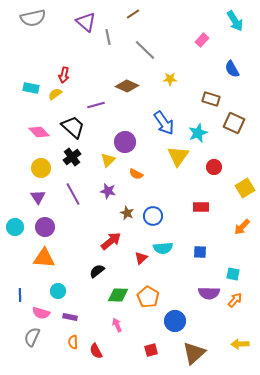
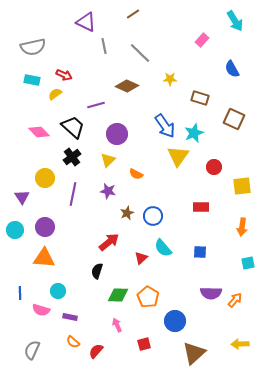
gray semicircle at (33, 18): moved 29 px down
purple triangle at (86, 22): rotated 15 degrees counterclockwise
gray line at (108, 37): moved 4 px left, 9 px down
gray line at (145, 50): moved 5 px left, 3 px down
red arrow at (64, 75): rotated 77 degrees counterclockwise
cyan rectangle at (31, 88): moved 1 px right, 8 px up
brown rectangle at (211, 99): moved 11 px left, 1 px up
blue arrow at (164, 123): moved 1 px right, 3 px down
brown square at (234, 123): moved 4 px up
cyan star at (198, 133): moved 4 px left
purple circle at (125, 142): moved 8 px left, 8 px up
yellow circle at (41, 168): moved 4 px right, 10 px down
yellow square at (245, 188): moved 3 px left, 2 px up; rotated 24 degrees clockwise
purple line at (73, 194): rotated 40 degrees clockwise
purple triangle at (38, 197): moved 16 px left
brown star at (127, 213): rotated 24 degrees clockwise
cyan circle at (15, 227): moved 3 px down
orange arrow at (242, 227): rotated 36 degrees counterclockwise
red arrow at (111, 241): moved 2 px left, 1 px down
cyan semicircle at (163, 248): rotated 54 degrees clockwise
black semicircle at (97, 271): rotated 35 degrees counterclockwise
cyan square at (233, 274): moved 15 px right, 11 px up; rotated 24 degrees counterclockwise
purple semicircle at (209, 293): moved 2 px right
blue line at (20, 295): moved 2 px up
pink semicircle at (41, 313): moved 3 px up
gray semicircle at (32, 337): moved 13 px down
orange semicircle at (73, 342): rotated 48 degrees counterclockwise
red square at (151, 350): moved 7 px left, 6 px up
red semicircle at (96, 351): rotated 70 degrees clockwise
